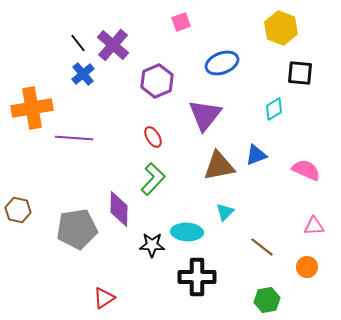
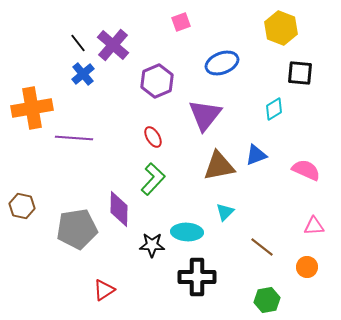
brown hexagon: moved 4 px right, 4 px up
red triangle: moved 8 px up
